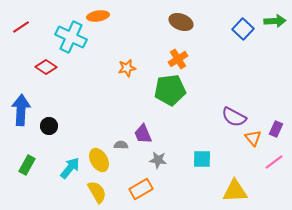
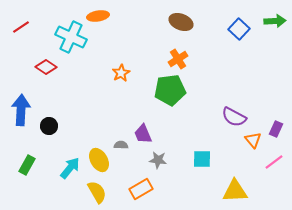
blue square: moved 4 px left
orange star: moved 6 px left, 5 px down; rotated 18 degrees counterclockwise
orange triangle: moved 2 px down
